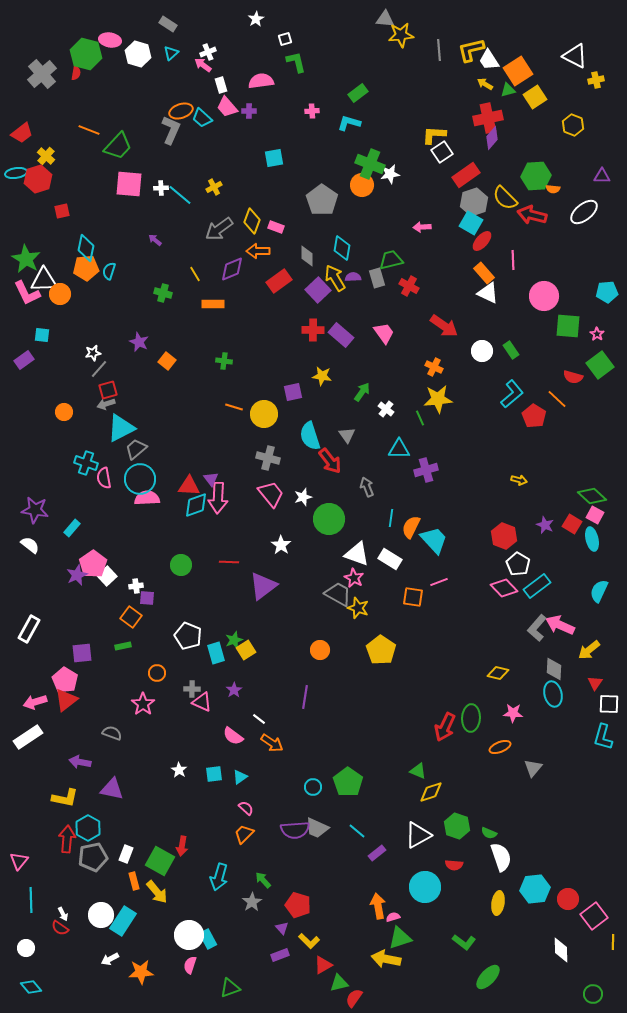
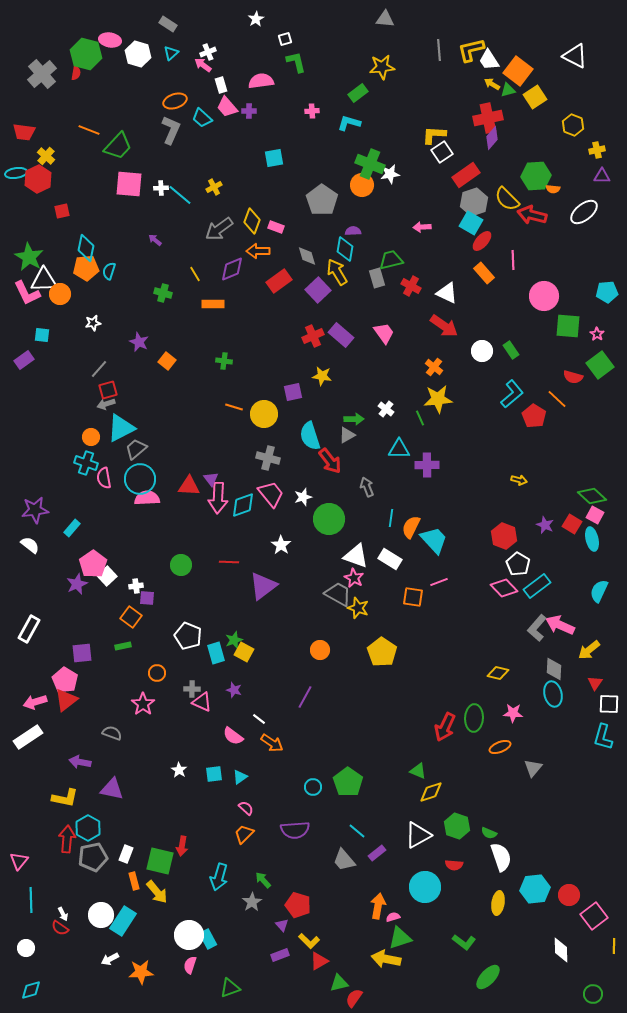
yellow star at (401, 35): moved 19 px left, 32 px down
orange square at (518, 71): rotated 20 degrees counterclockwise
yellow cross at (596, 80): moved 1 px right, 70 px down
yellow arrow at (485, 84): moved 7 px right
orange ellipse at (181, 111): moved 6 px left, 10 px up
red trapezoid at (22, 133): moved 2 px right, 1 px up; rotated 45 degrees clockwise
red hexagon at (38, 179): rotated 8 degrees counterclockwise
yellow semicircle at (505, 198): moved 2 px right, 1 px down
cyan diamond at (342, 248): moved 3 px right, 1 px down
gray diamond at (307, 256): rotated 15 degrees counterclockwise
green star at (26, 259): moved 3 px right, 2 px up
purple semicircle at (353, 277): moved 46 px up
yellow arrow at (335, 278): moved 2 px right, 6 px up
red cross at (409, 286): moved 2 px right
white triangle at (488, 293): moved 41 px left
red cross at (313, 330): moved 6 px down; rotated 25 degrees counterclockwise
white star at (93, 353): moved 30 px up
orange cross at (434, 367): rotated 12 degrees clockwise
green arrow at (362, 392): moved 8 px left, 27 px down; rotated 54 degrees clockwise
orange circle at (64, 412): moved 27 px right, 25 px down
gray triangle at (347, 435): rotated 36 degrees clockwise
purple cross at (426, 470): moved 1 px right, 5 px up; rotated 15 degrees clockwise
cyan diamond at (196, 505): moved 47 px right
purple star at (35, 510): rotated 16 degrees counterclockwise
white triangle at (357, 554): moved 1 px left, 2 px down
purple star at (77, 575): moved 9 px down
yellow square at (246, 650): moved 2 px left, 2 px down; rotated 30 degrees counterclockwise
yellow pentagon at (381, 650): moved 1 px right, 2 px down
purple star at (234, 690): rotated 21 degrees counterclockwise
purple line at (305, 697): rotated 20 degrees clockwise
green ellipse at (471, 718): moved 3 px right
gray trapezoid at (317, 828): moved 27 px right, 32 px down; rotated 25 degrees clockwise
green square at (160, 861): rotated 16 degrees counterclockwise
red circle at (568, 899): moved 1 px right, 4 px up
orange arrow at (378, 906): rotated 20 degrees clockwise
purple triangle at (282, 928): moved 3 px up
yellow line at (613, 942): moved 1 px right, 4 px down
red triangle at (323, 965): moved 4 px left, 4 px up
cyan diamond at (31, 987): moved 3 px down; rotated 65 degrees counterclockwise
